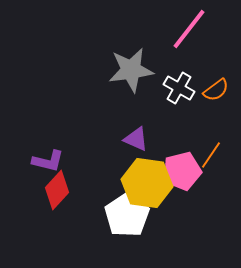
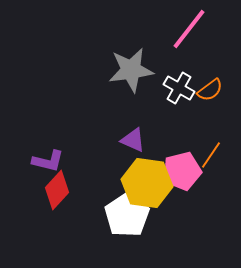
orange semicircle: moved 6 px left
purple triangle: moved 3 px left, 1 px down
